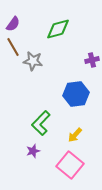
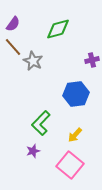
brown line: rotated 12 degrees counterclockwise
gray star: rotated 18 degrees clockwise
